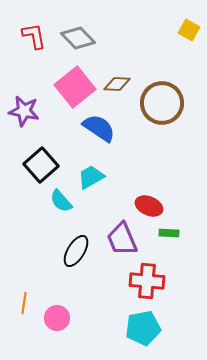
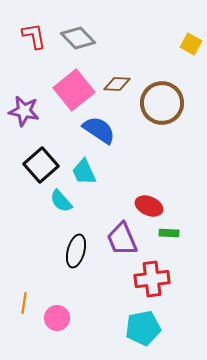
yellow square: moved 2 px right, 14 px down
pink square: moved 1 px left, 3 px down
blue semicircle: moved 2 px down
cyan trapezoid: moved 7 px left, 5 px up; rotated 84 degrees counterclockwise
black ellipse: rotated 16 degrees counterclockwise
red cross: moved 5 px right, 2 px up; rotated 12 degrees counterclockwise
